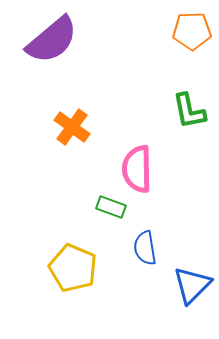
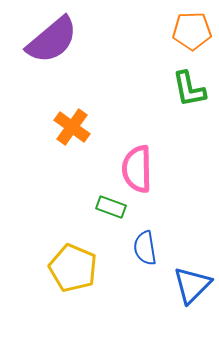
green L-shape: moved 22 px up
